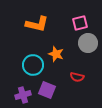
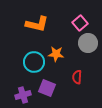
pink square: rotated 28 degrees counterclockwise
orange star: rotated 14 degrees counterclockwise
cyan circle: moved 1 px right, 3 px up
red semicircle: rotated 80 degrees clockwise
purple square: moved 2 px up
